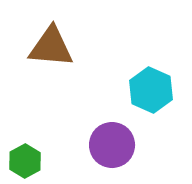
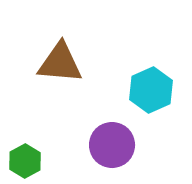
brown triangle: moved 9 px right, 16 px down
cyan hexagon: rotated 12 degrees clockwise
